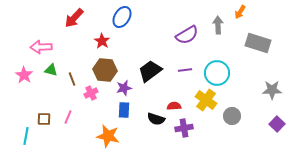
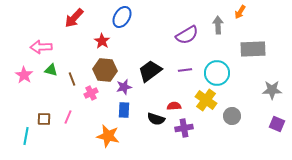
gray rectangle: moved 5 px left, 6 px down; rotated 20 degrees counterclockwise
purple star: moved 1 px up
purple square: rotated 21 degrees counterclockwise
